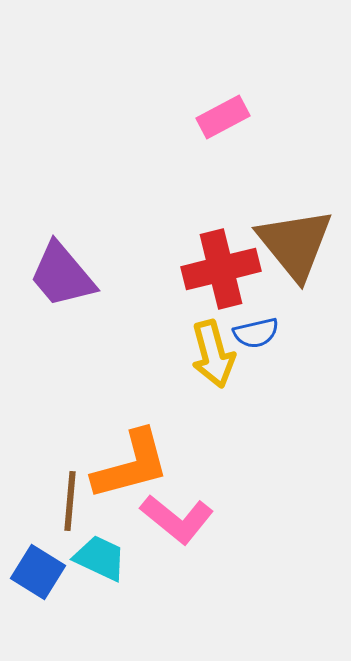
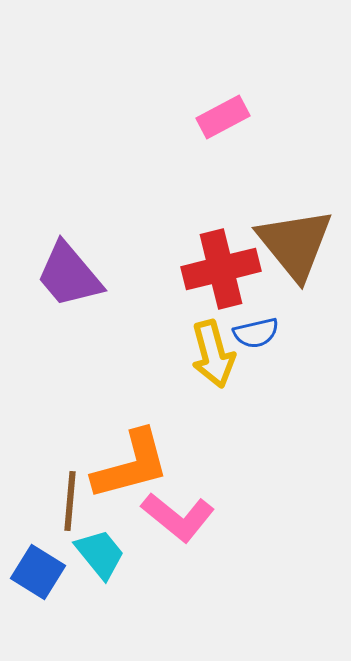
purple trapezoid: moved 7 px right
pink L-shape: moved 1 px right, 2 px up
cyan trapezoid: moved 4 px up; rotated 26 degrees clockwise
